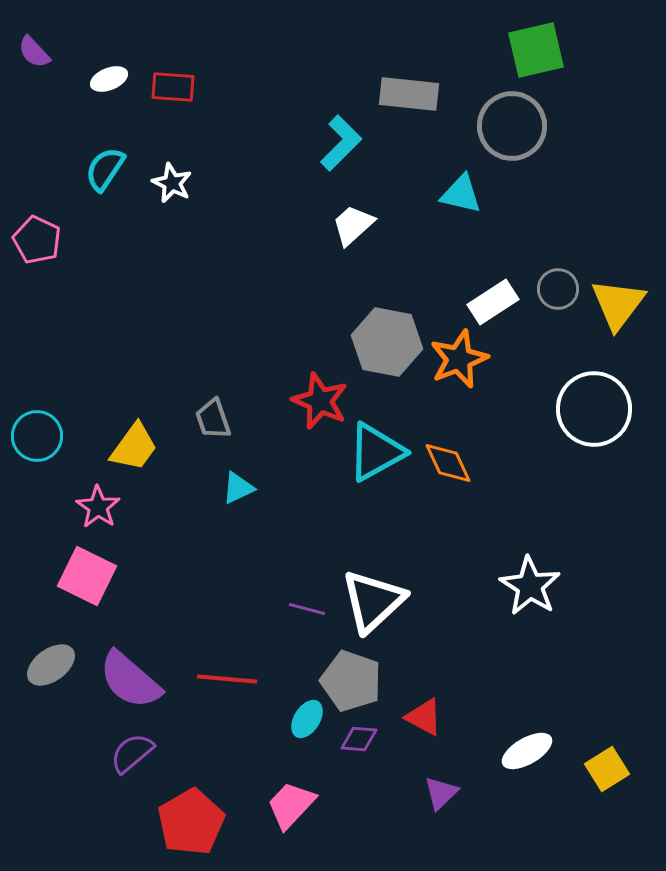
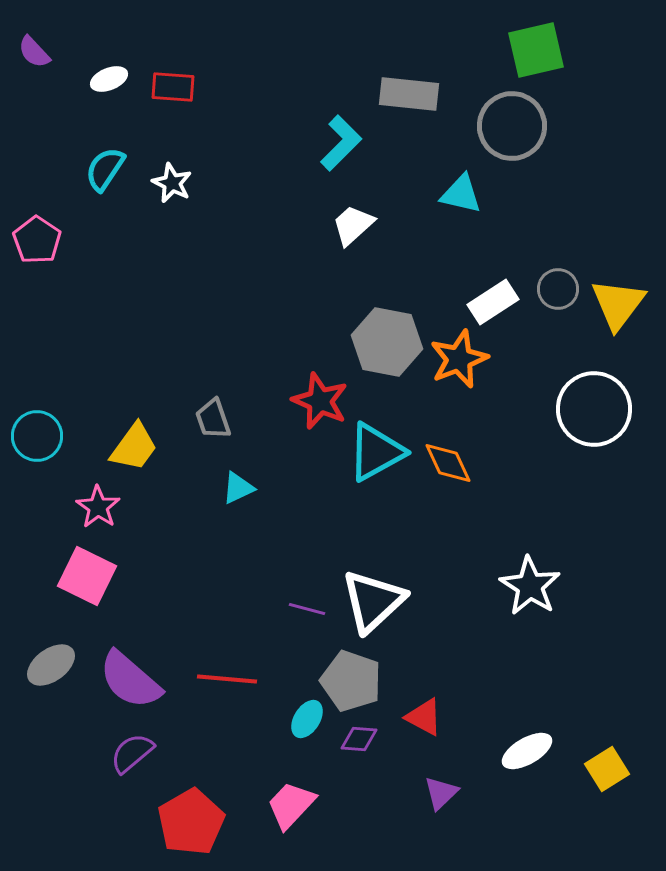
pink pentagon at (37, 240): rotated 9 degrees clockwise
